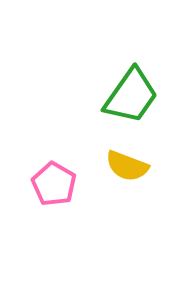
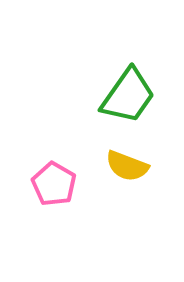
green trapezoid: moved 3 px left
